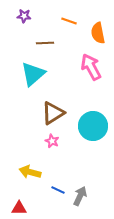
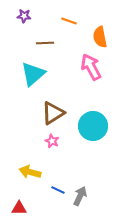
orange semicircle: moved 2 px right, 4 px down
